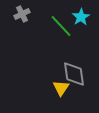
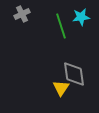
cyan star: rotated 24 degrees clockwise
green line: rotated 25 degrees clockwise
